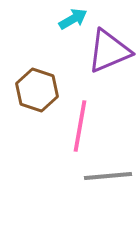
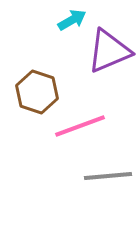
cyan arrow: moved 1 px left, 1 px down
brown hexagon: moved 2 px down
pink line: rotated 60 degrees clockwise
